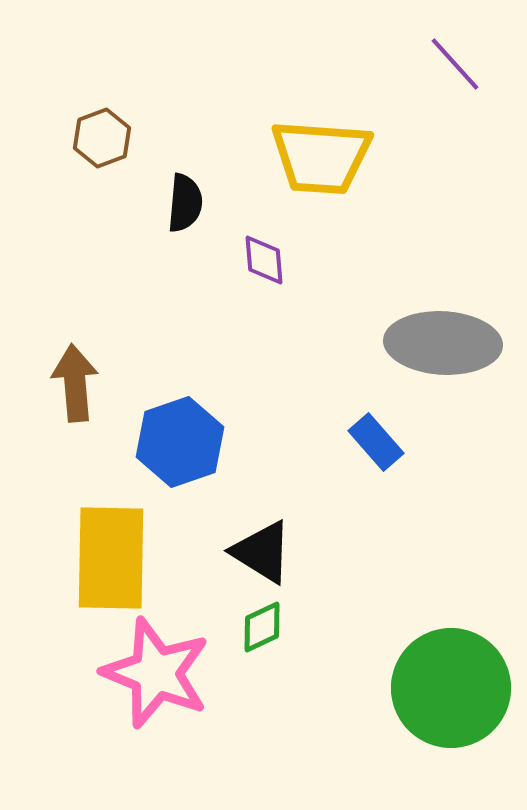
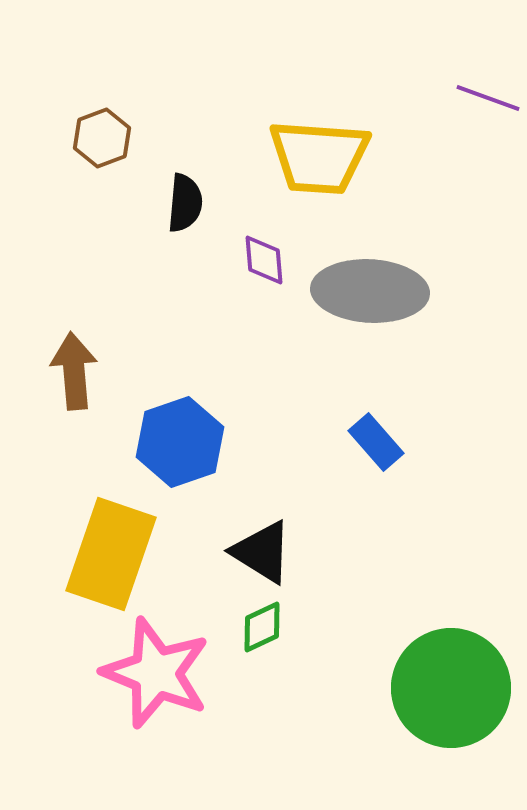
purple line: moved 33 px right, 34 px down; rotated 28 degrees counterclockwise
yellow trapezoid: moved 2 px left
gray ellipse: moved 73 px left, 52 px up
brown arrow: moved 1 px left, 12 px up
yellow rectangle: moved 4 px up; rotated 18 degrees clockwise
